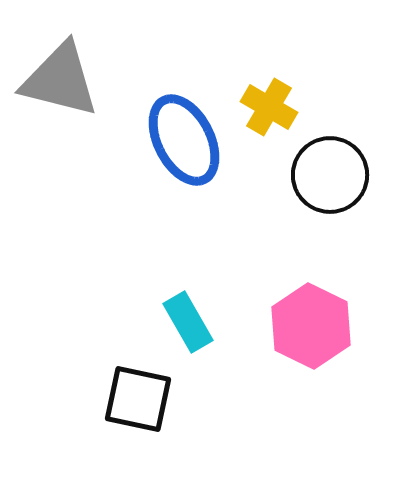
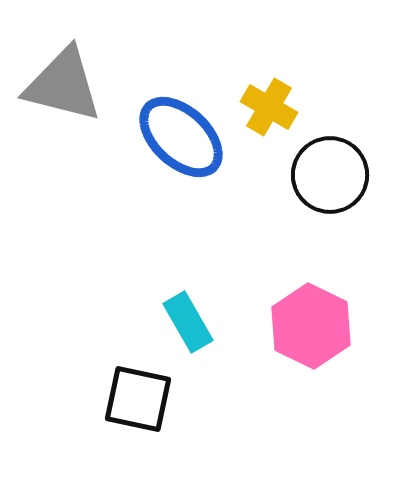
gray triangle: moved 3 px right, 5 px down
blue ellipse: moved 3 px left, 3 px up; rotated 20 degrees counterclockwise
